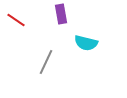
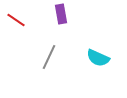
cyan semicircle: moved 12 px right, 15 px down; rotated 10 degrees clockwise
gray line: moved 3 px right, 5 px up
